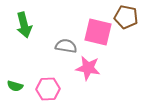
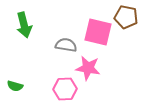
gray semicircle: moved 1 px up
pink hexagon: moved 17 px right
